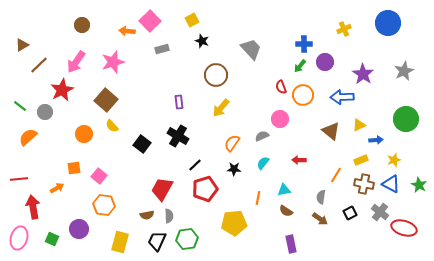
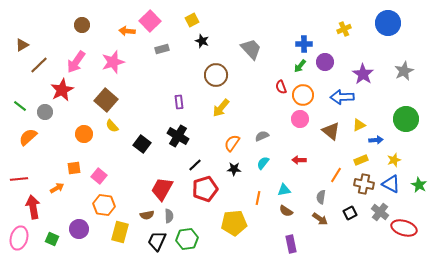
pink circle at (280, 119): moved 20 px right
yellow rectangle at (120, 242): moved 10 px up
